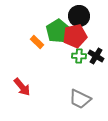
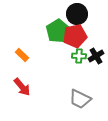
black circle: moved 2 px left, 2 px up
orange rectangle: moved 15 px left, 13 px down
black cross: rotated 28 degrees clockwise
